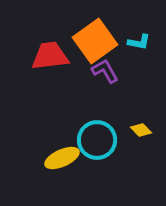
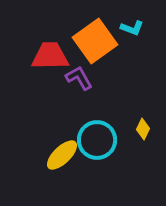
cyan L-shape: moved 7 px left, 14 px up; rotated 10 degrees clockwise
red trapezoid: rotated 6 degrees clockwise
purple L-shape: moved 26 px left, 7 px down
yellow diamond: moved 2 px right, 1 px up; rotated 70 degrees clockwise
yellow ellipse: moved 3 px up; rotated 20 degrees counterclockwise
